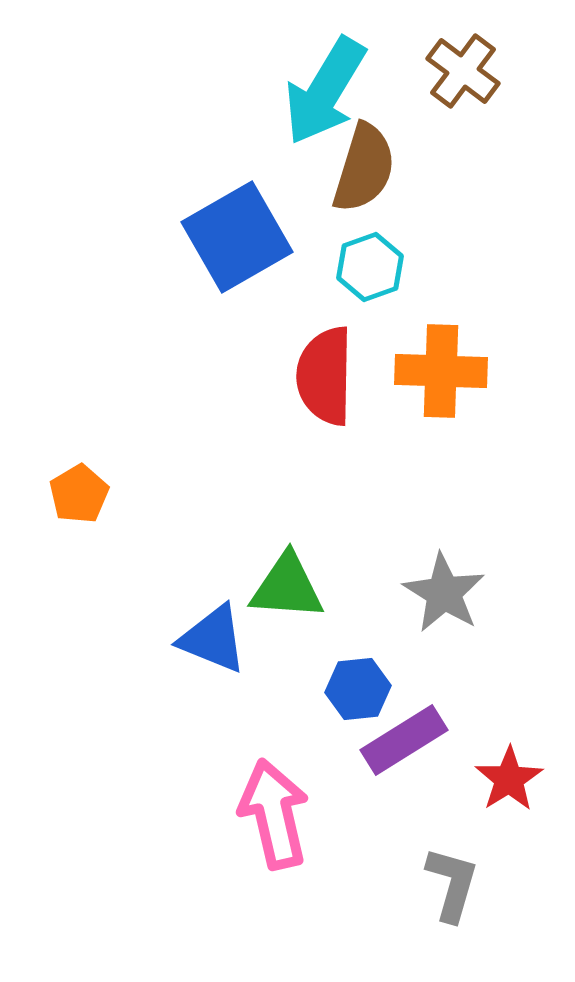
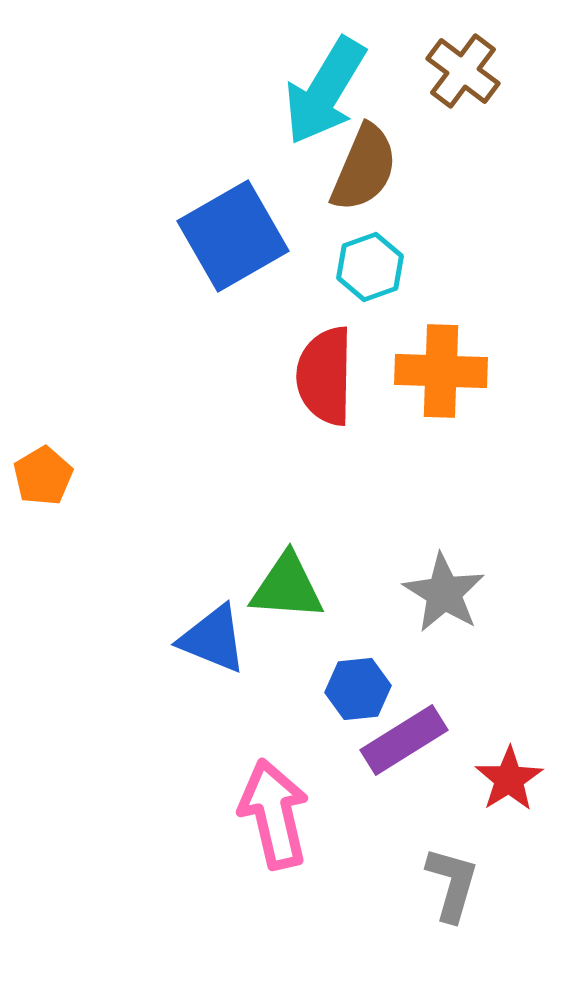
brown semicircle: rotated 6 degrees clockwise
blue square: moved 4 px left, 1 px up
orange pentagon: moved 36 px left, 18 px up
